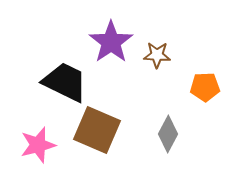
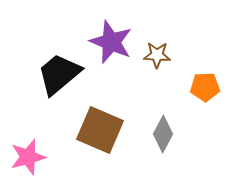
purple star: rotated 15 degrees counterclockwise
black trapezoid: moved 6 px left, 8 px up; rotated 66 degrees counterclockwise
brown square: moved 3 px right
gray diamond: moved 5 px left
pink star: moved 10 px left, 12 px down
